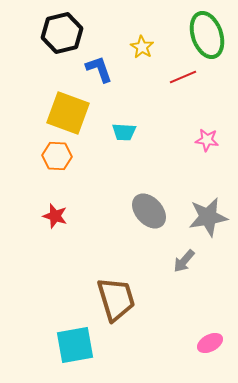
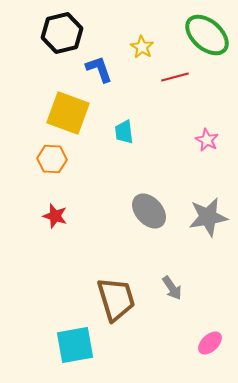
green ellipse: rotated 30 degrees counterclockwise
red line: moved 8 px left; rotated 8 degrees clockwise
cyan trapezoid: rotated 80 degrees clockwise
pink star: rotated 20 degrees clockwise
orange hexagon: moved 5 px left, 3 px down
gray arrow: moved 12 px left, 27 px down; rotated 75 degrees counterclockwise
pink ellipse: rotated 15 degrees counterclockwise
